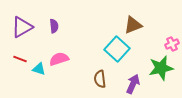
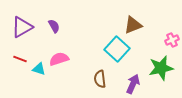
purple semicircle: rotated 24 degrees counterclockwise
pink cross: moved 4 px up
